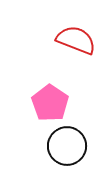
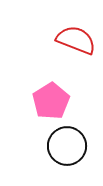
pink pentagon: moved 1 px right, 2 px up; rotated 6 degrees clockwise
